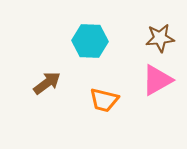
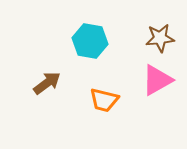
cyan hexagon: rotated 8 degrees clockwise
